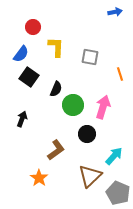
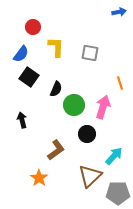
blue arrow: moved 4 px right
gray square: moved 4 px up
orange line: moved 9 px down
green circle: moved 1 px right
black arrow: moved 1 px down; rotated 35 degrees counterclockwise
gray pentagon: rotated 25 degrees counterclockwise
